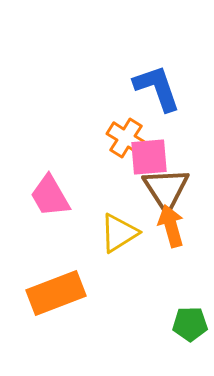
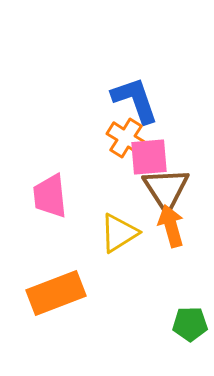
blue L-shape: moved 22 px left, 12 px down
pink trapezoid: rotated 24 degrees clockwise
